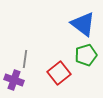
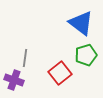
blue triangle: moved 2 px left, 1 px up
gray line: moved 1 px up
red square: moved 1 px right
